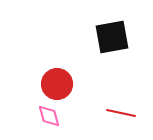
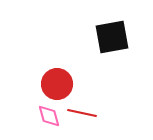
red line: moved 39 px left
